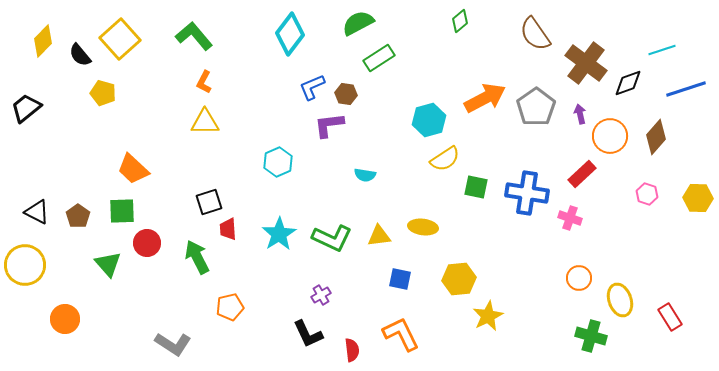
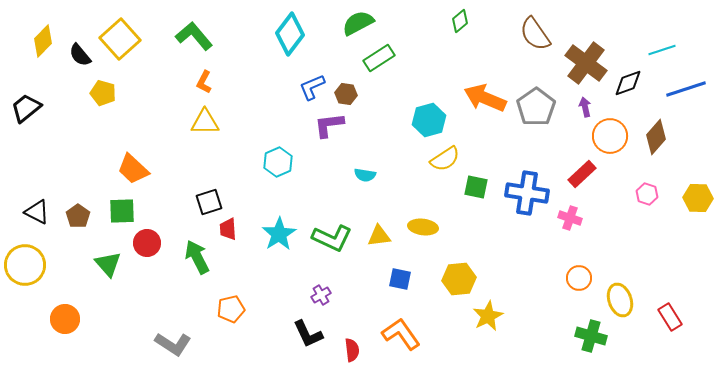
orange arrow at (485, 98): rotated 129 degrees counterclockwise
purple arrow at (580, 114): moved 5 px right, 7 px up
orange pentagon at (230, 307): moved 1 px right, 2 px down
orange L-shape at (401, 334): rotated 9 degrees counterclockwise
